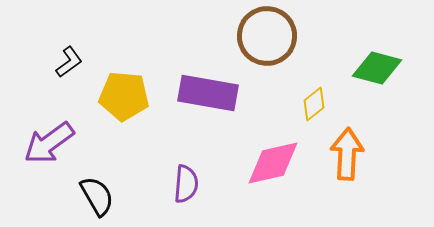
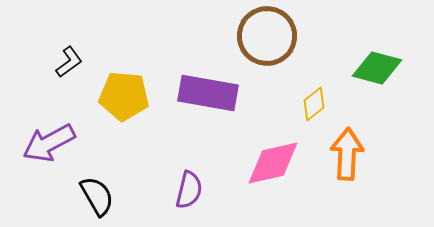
purple arrow: rotated 8 degrees clockwise
purple semicircle: moved 3 px right, 6 px down; rotated 9 degrees clockwise
